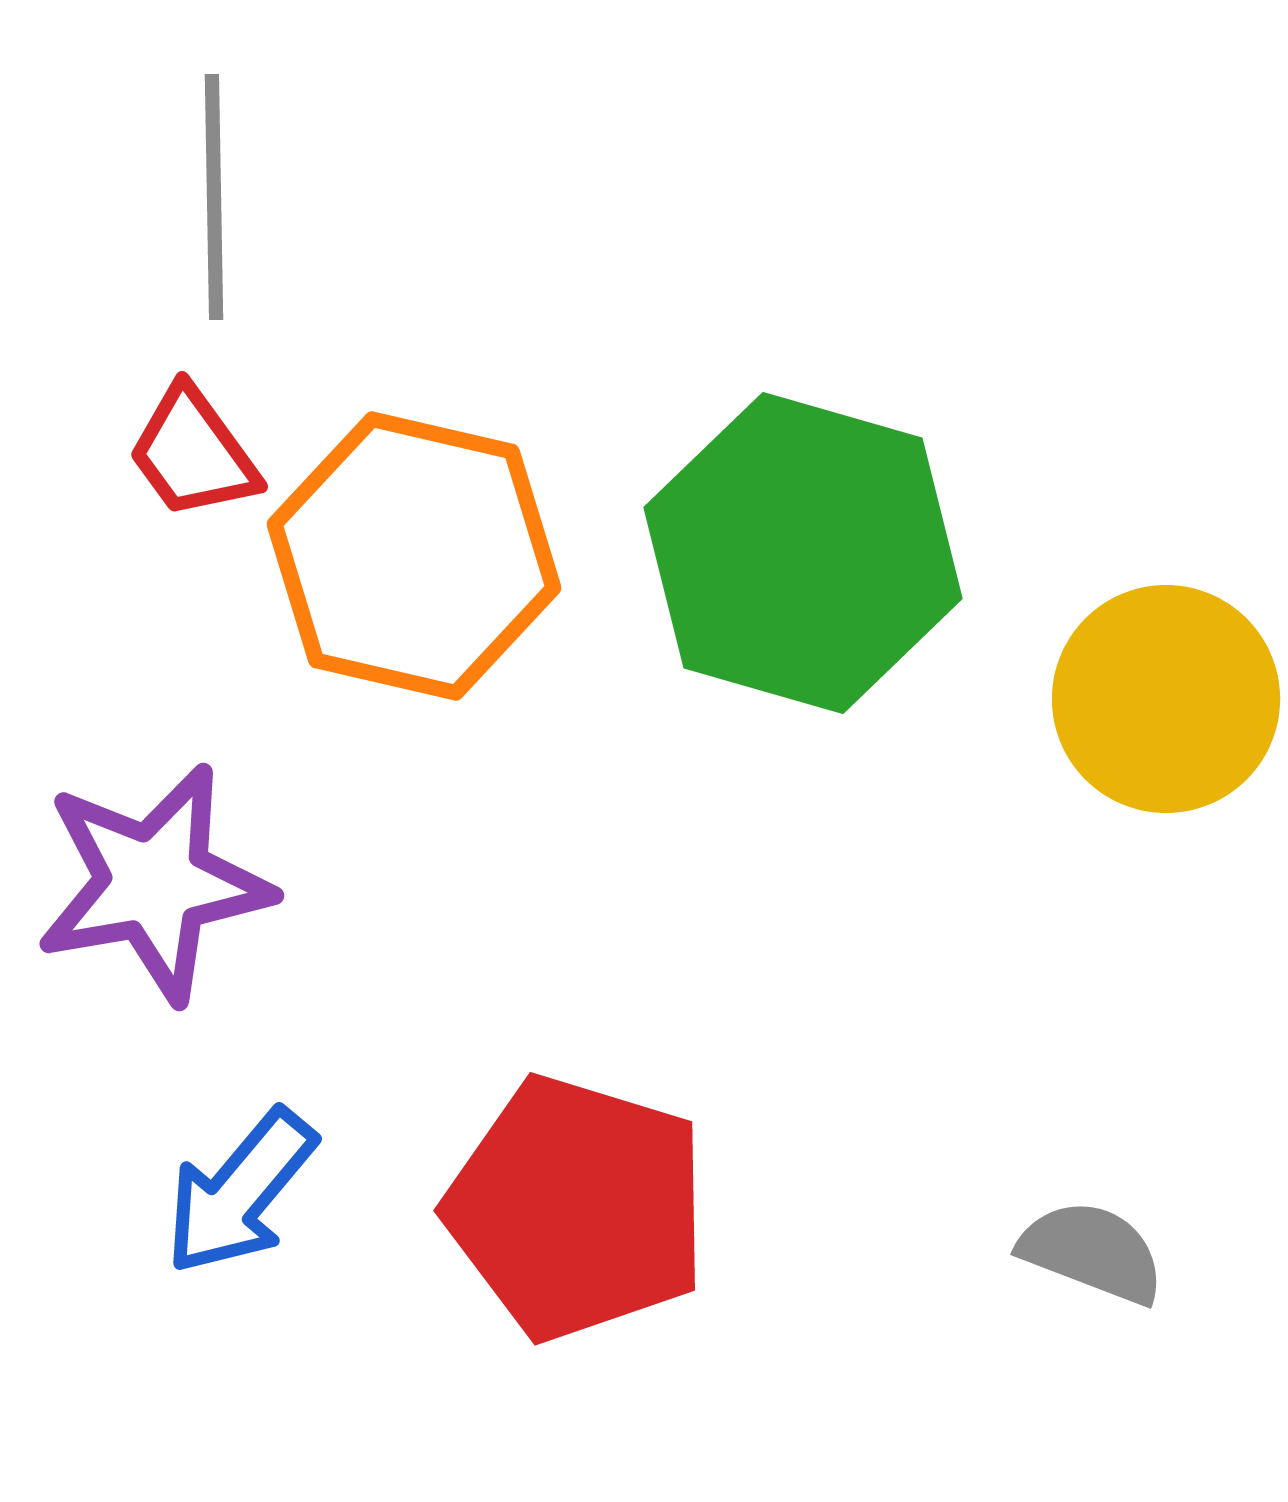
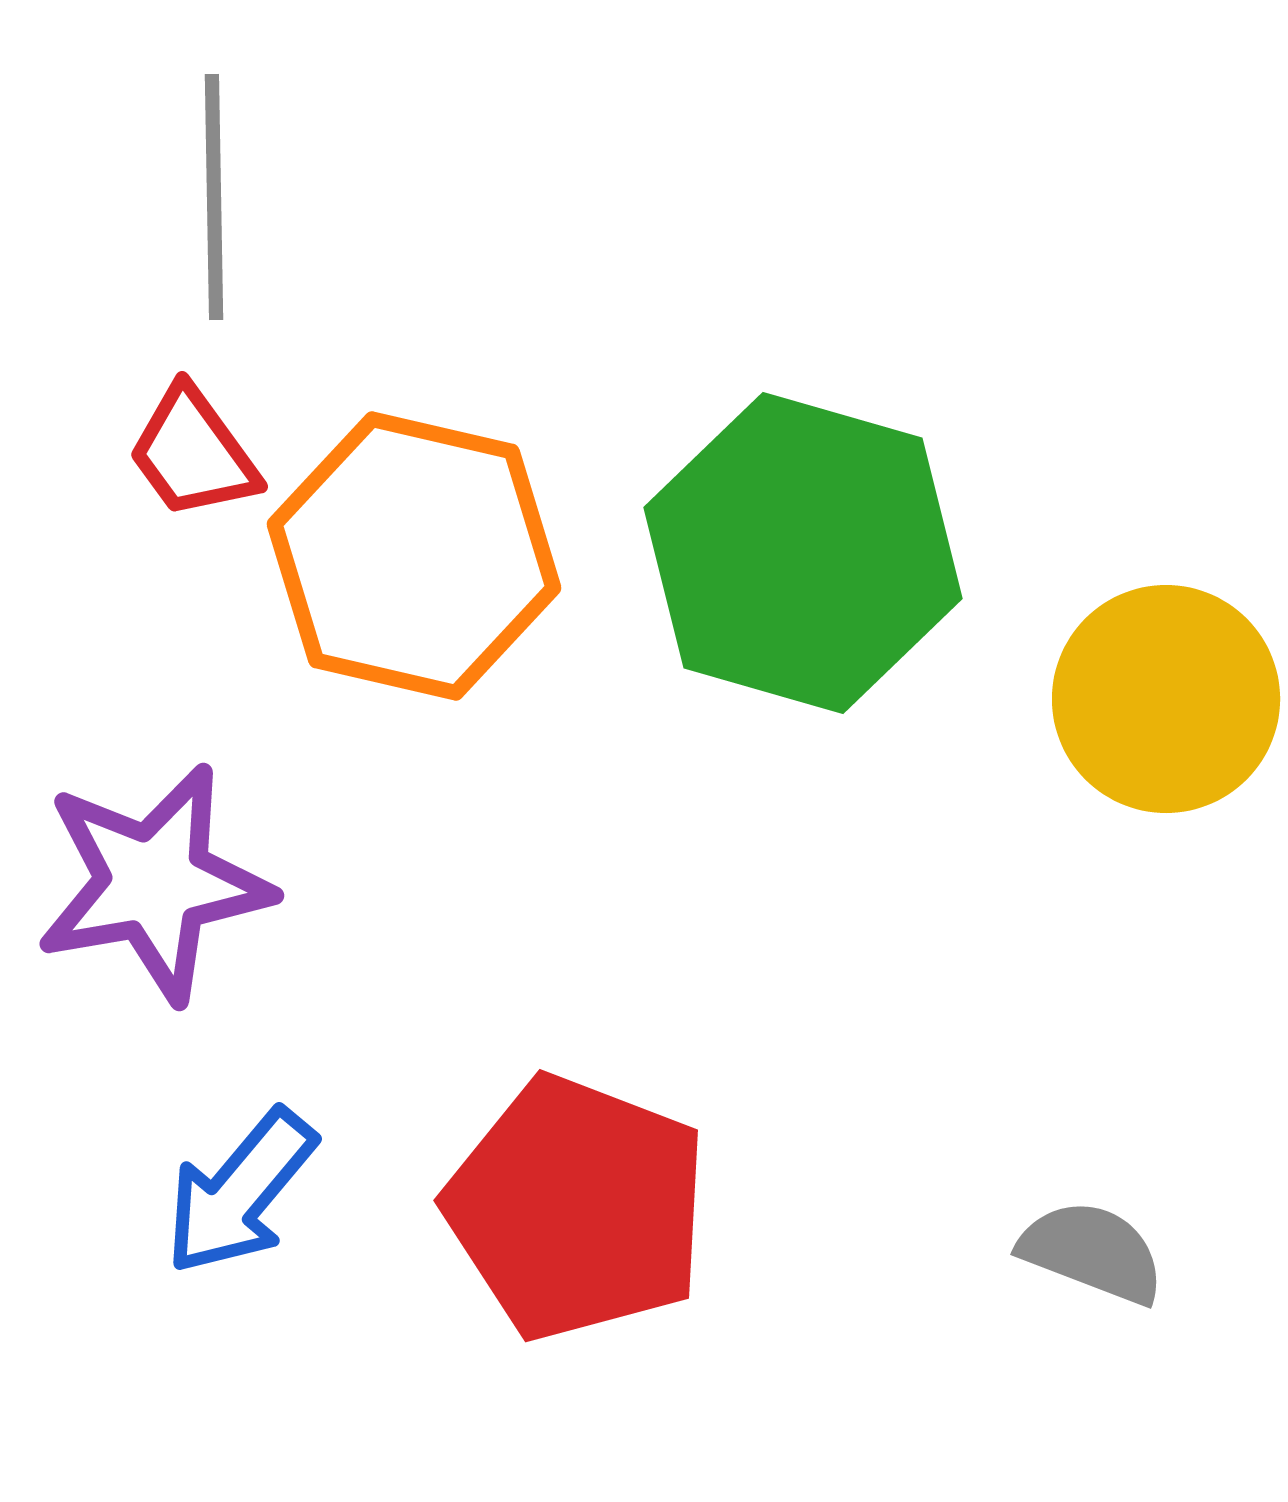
red pentagon: rotated 4 degrees clockwise
